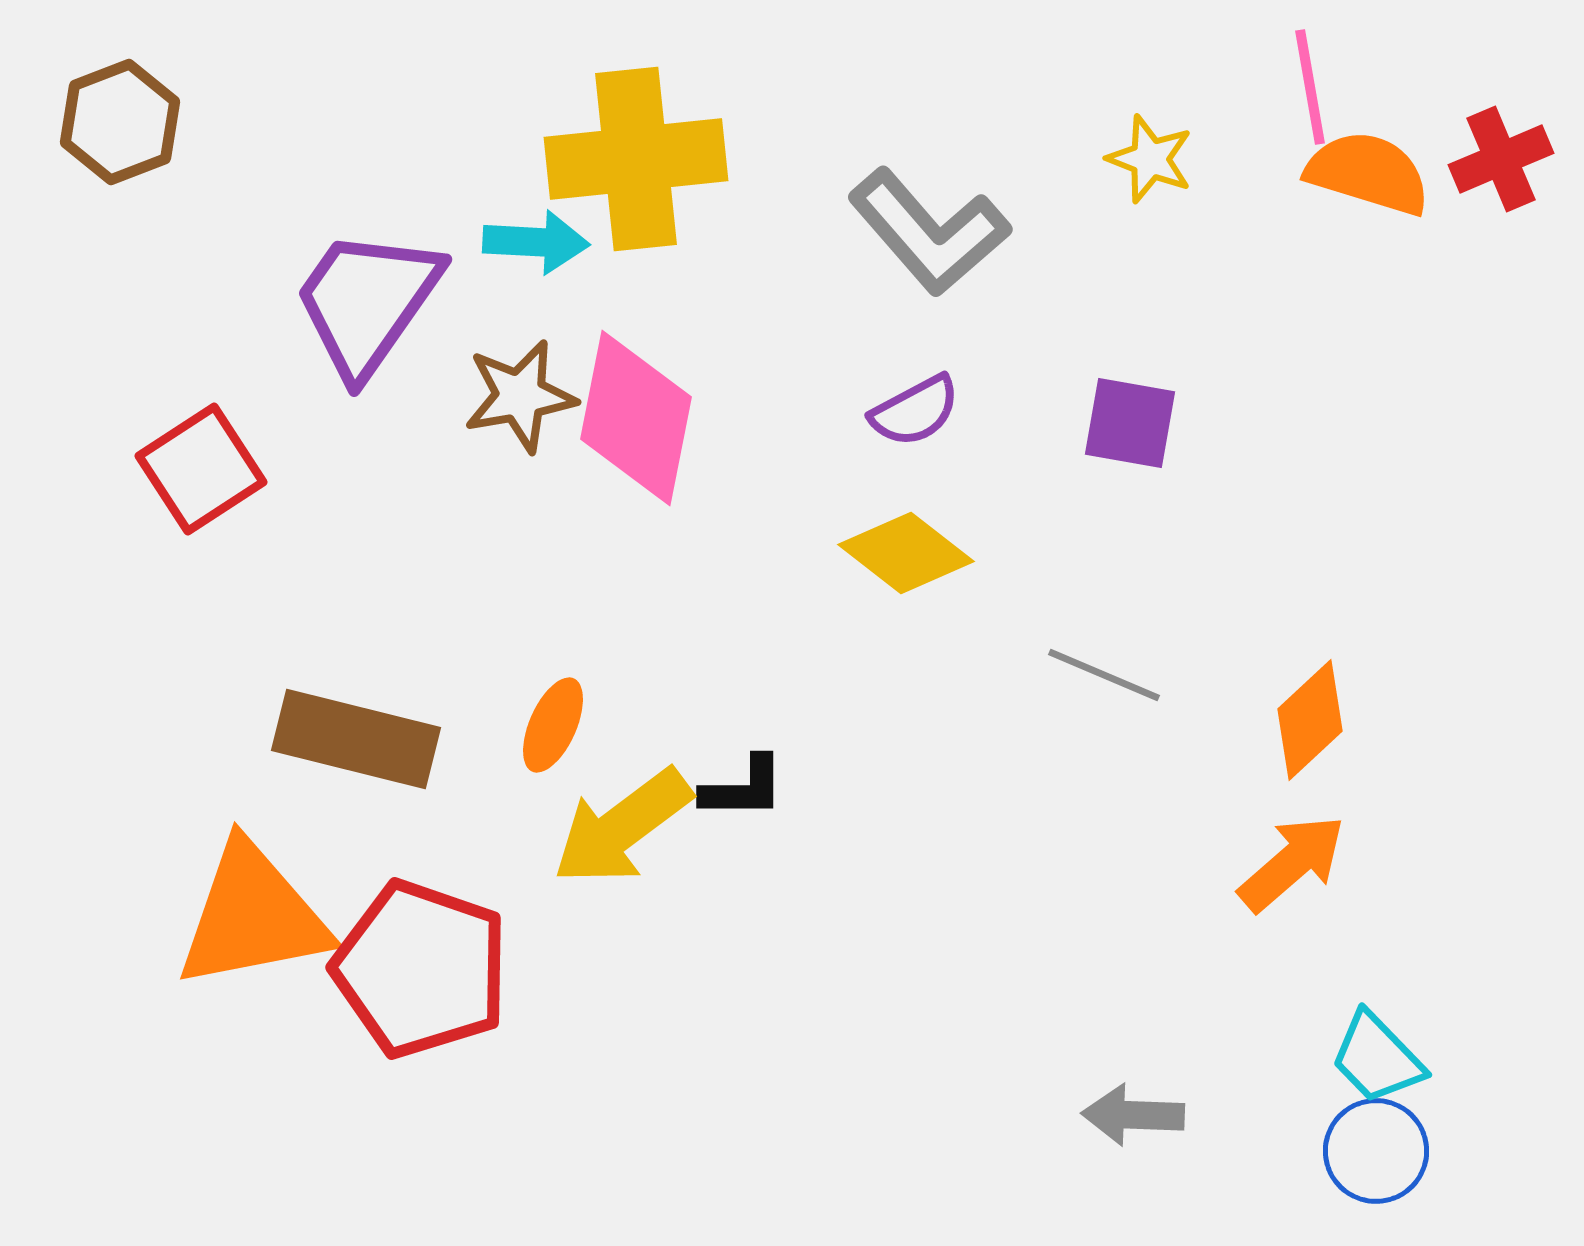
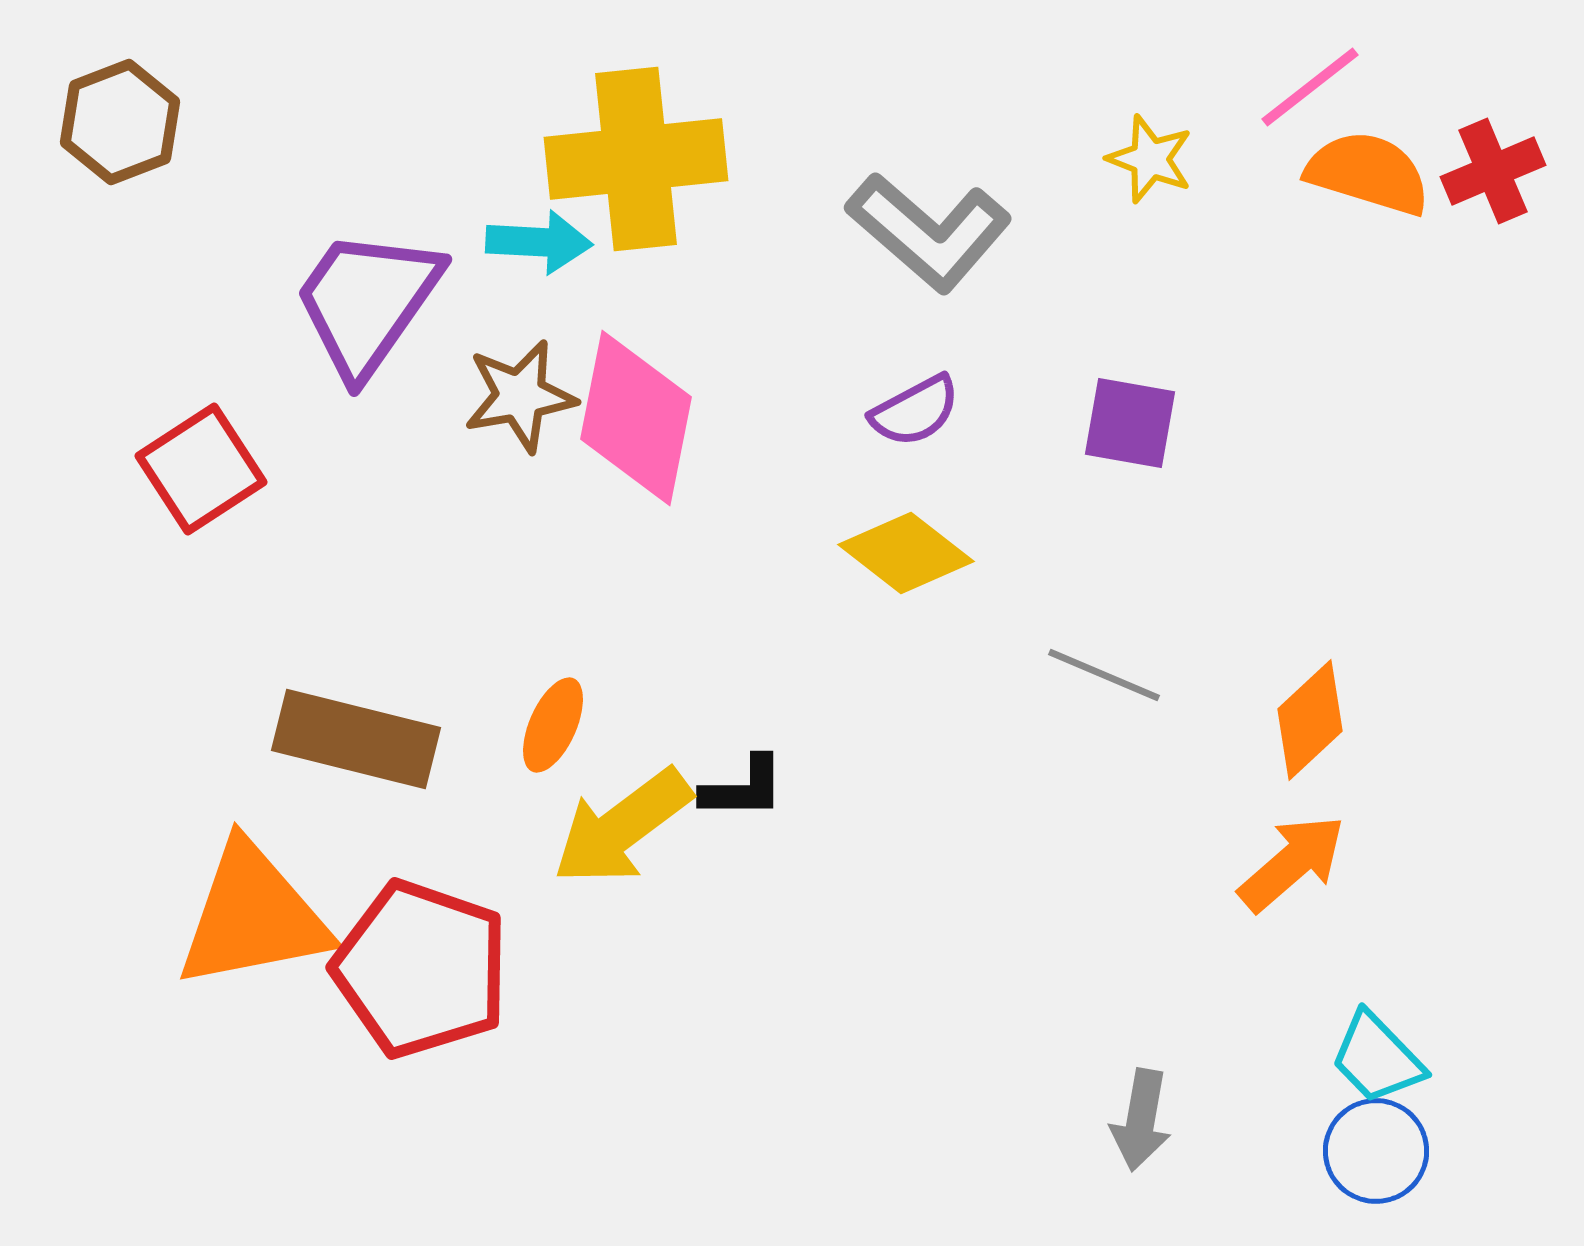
pink line: rotated 62 degrees clockwise
red cross: moved 8 px left, 12 px down
gray L-shape: rotated 8 degrees counterclockwise
cyan arrow: moved 3 px right
gray arrow: moved 8 px right, 5 px down; rotated 82 degrees counterclockwise
